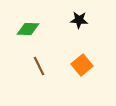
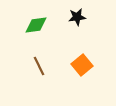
black star: moved 2 px left, 3 px up; rotated 12 degrees counterclockwise
green diamond: moved 8 px right, 4 px up; rotated 10 degrees counterclockwise
